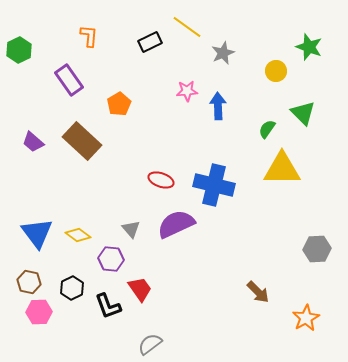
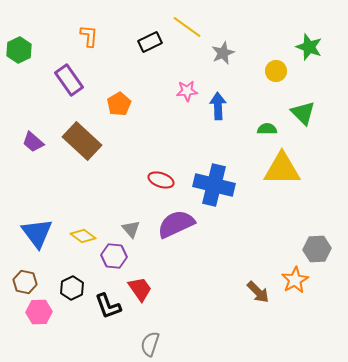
green semicircle: rotated 54 degrees clockwise
yellow diamond: moved 5 px right, 1 px down
purple hexagon: moved 3 px right, 3 px up
brown hexagon: moved 4 px left
orange star: moved 11 px left, 38 px up
gray semicircle: rotated 35 degrees counterclockwise
